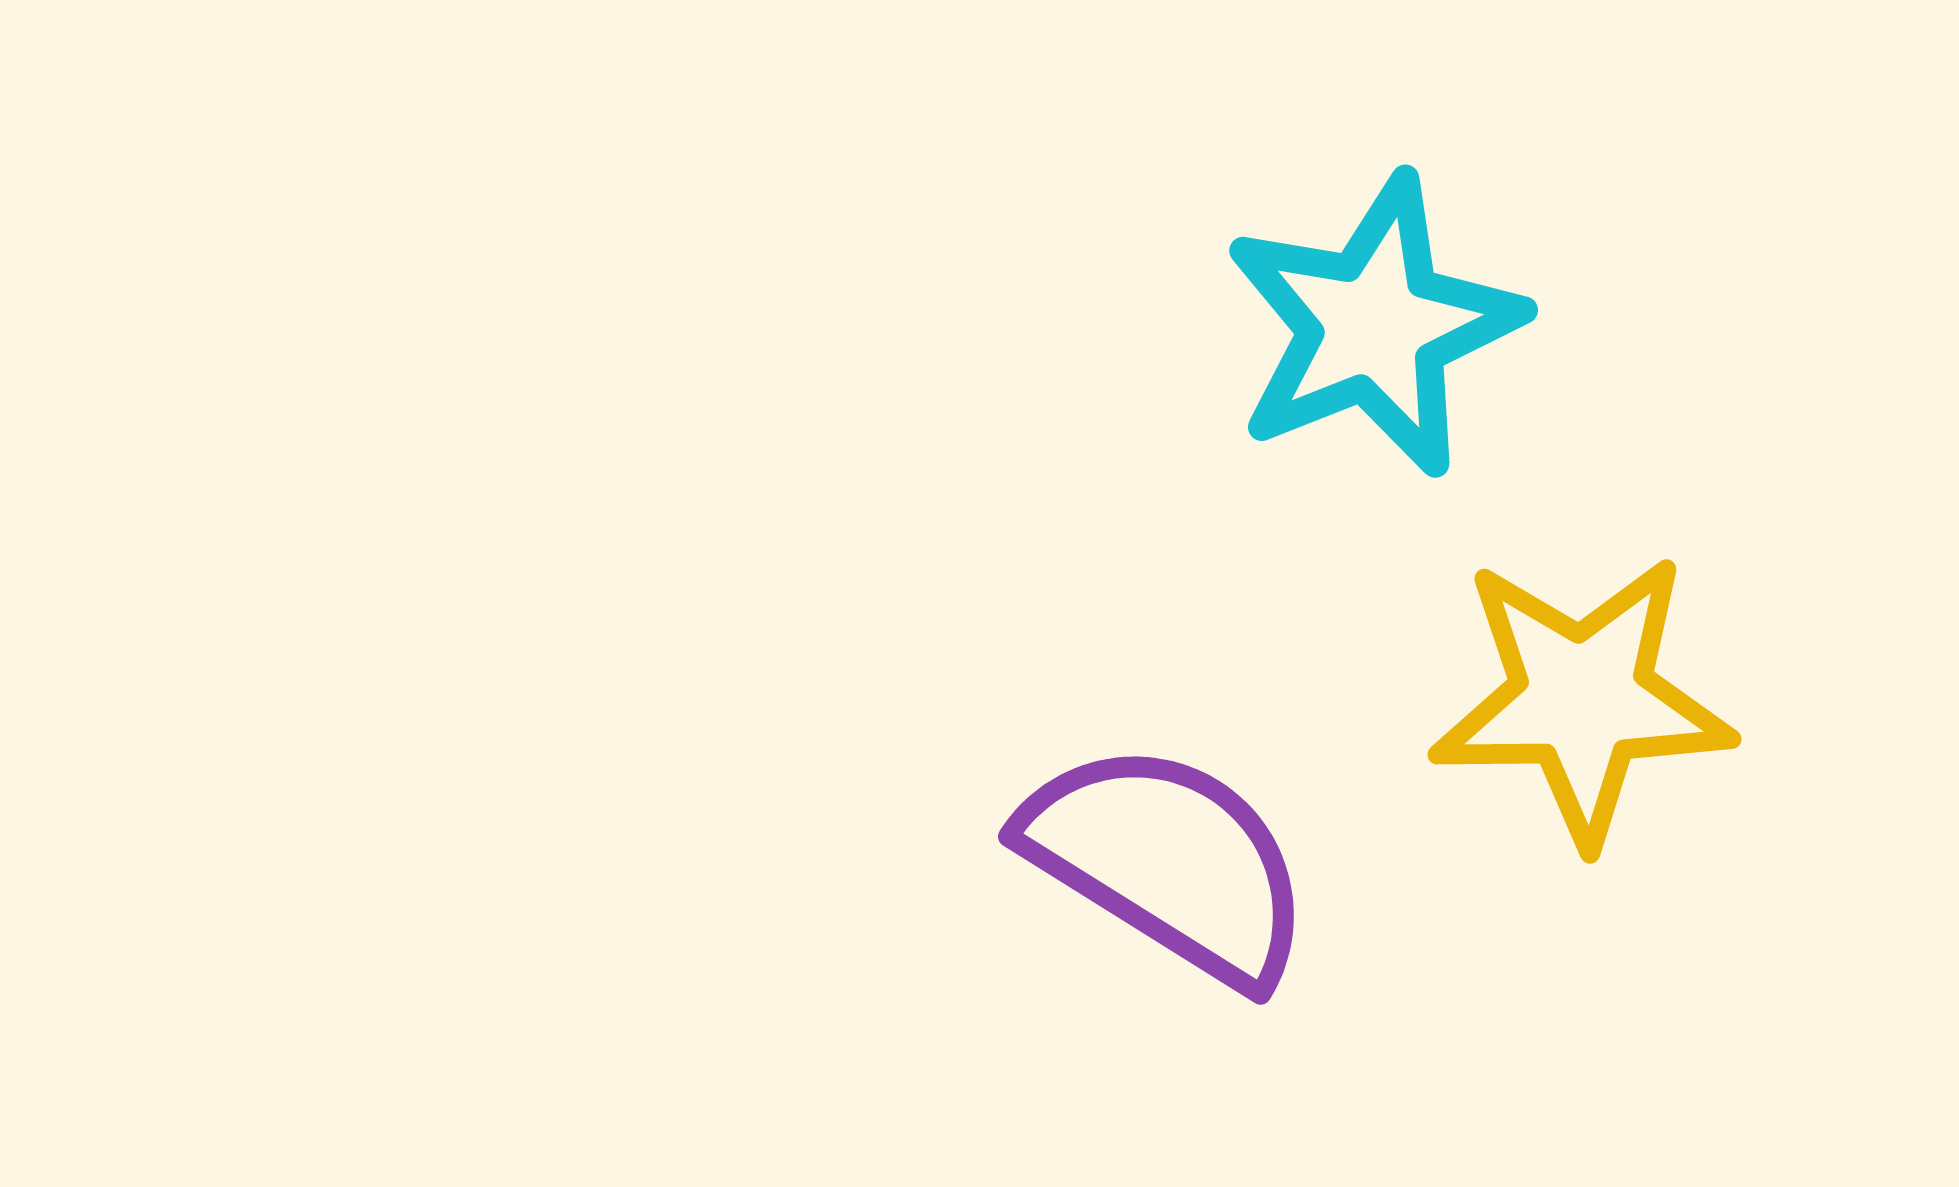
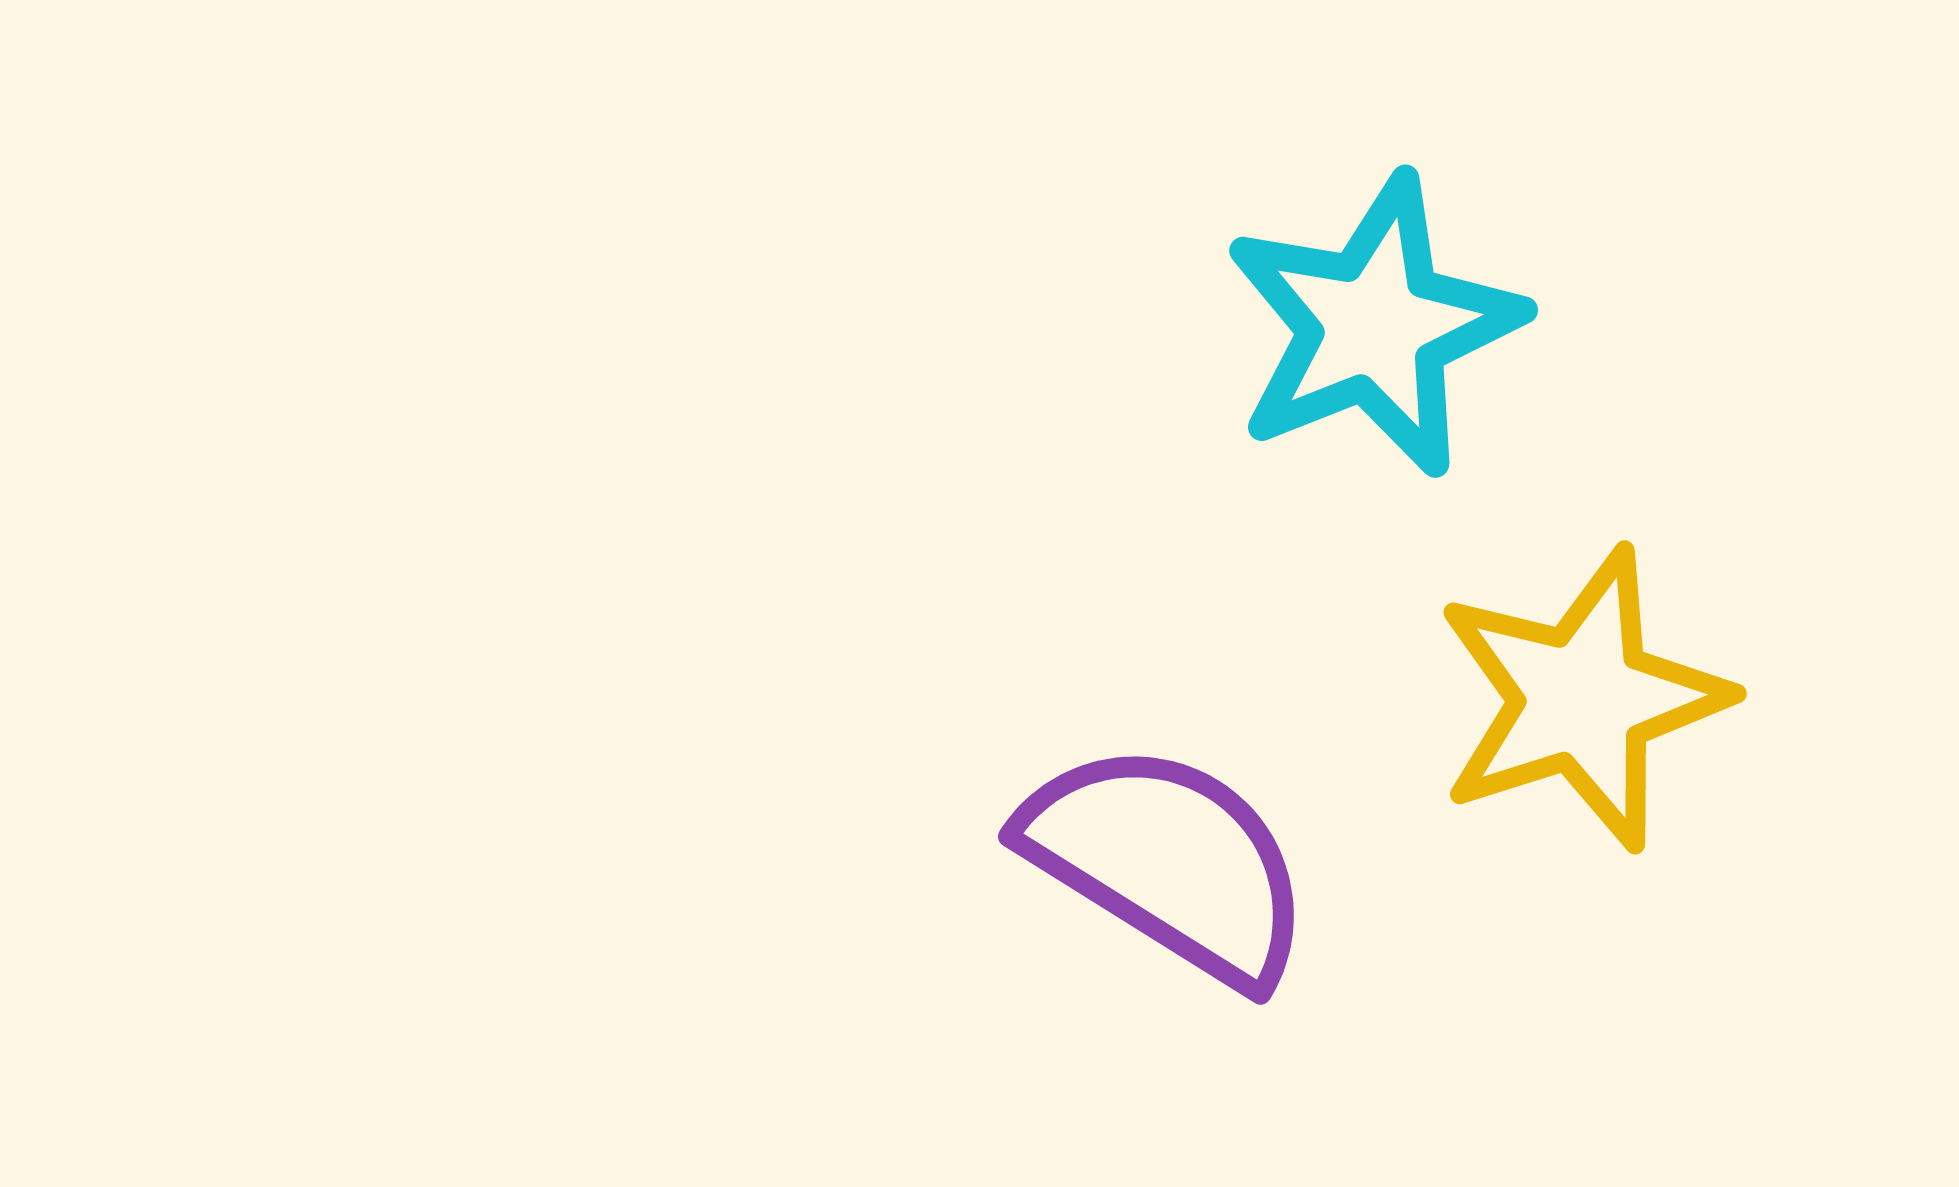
yellow star: rotated 17 degrees counterclockwise
